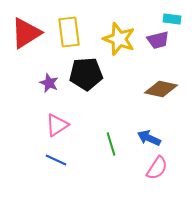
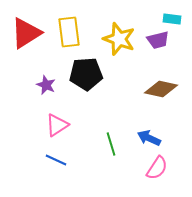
purple star: moved 3 px left, 2 px down
